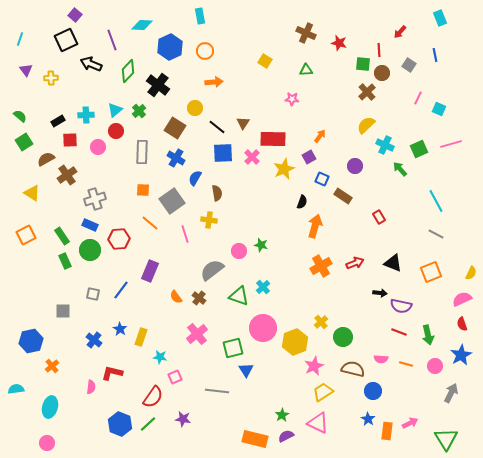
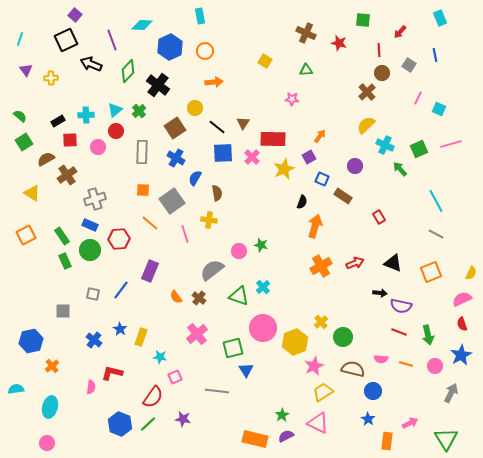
green square at (363, 64): moved 44 px up
brown square at (175, 128): rotated 25 degrees clockwise
orange rectangle at (387, 431): moved 10 px down
